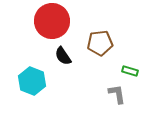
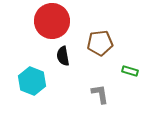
black semicircle: rotated 24 degrees clockwise
gray L-shape: moved 17 px left
